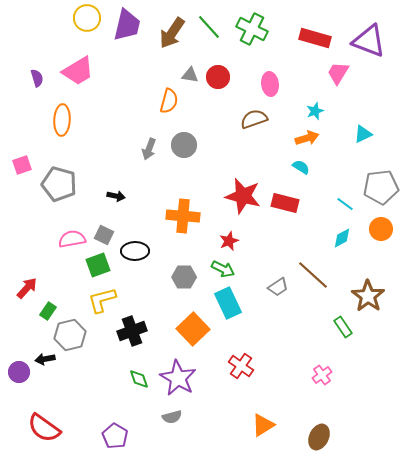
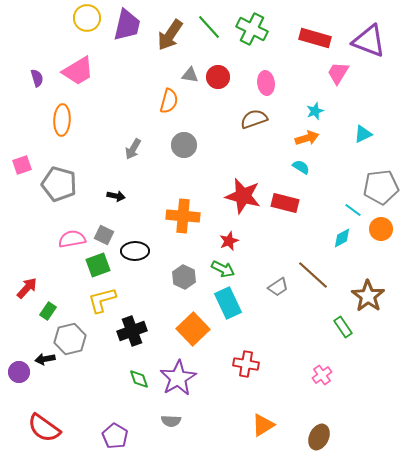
brown arrow at (172, 33): moved 2 px left, 2 px down
pink ellipse at (270, 84): moved 4 px left, 1 px up
gray arrow at (149, 149): moved 16 px left; rotated 10 degrees clockwise
cyan line at (345, 204): moved 8 px right, 6 px down
gray hexagon at (184, 277): rotated 25 degrees clockwise
gray hexagon at (70, 335): moved 4 px down
red cross at (241, 366): moved 5 px right, 2 px up; rotated 25 degrees counterclockwise
purple star at (178, 378): rotated 12 degrees clockwise
gray semicircle at (172, 417): moved 1 px left, 4 px down; rotated 18 degrees clockwise
